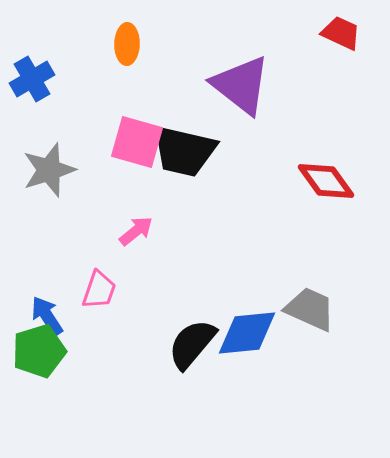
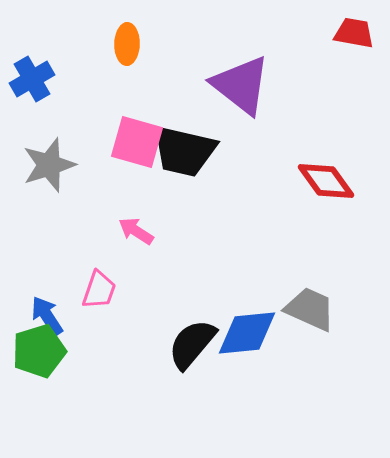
red trapezoid: moved 13 px right; rotated 15 degrees counterclockwise
gray star: moved 5 px up
pink arrow: rotated 108 degrees counterclockwise
